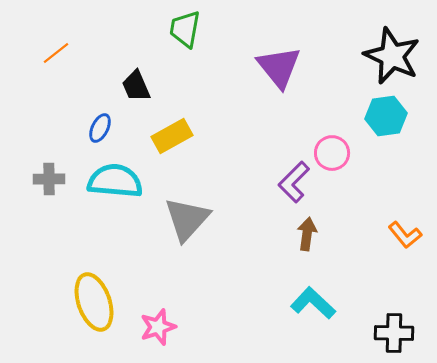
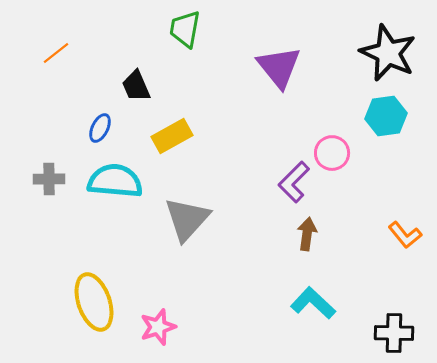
black star: moved 4 px left, 3 px up
